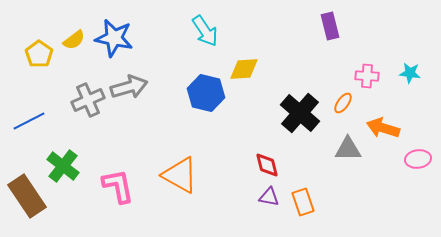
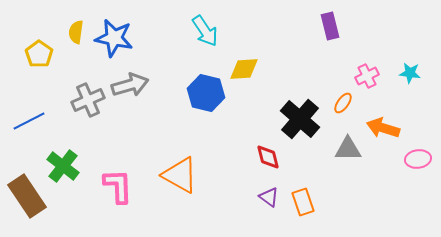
yellow semicircle: moved 2 px right, 8 px up; rotated 135 degrees clockwise
pink cross: rotated 30 degrees counterclockwise
gray arrow: moved 1 px right, 2 px up
black cross: moved 6 px down
red diamond: moved 1 px right, 8 px up
pink L-shape: rotated 9 degrees clockwise
purple triangle: rotated 25 degrees clockwise
